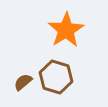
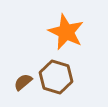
orange star: moved 2 px down; rotated 15 degrees counterclockwise
